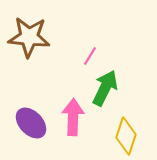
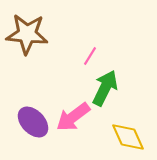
brown star: moved 2 px left, 3 px up
pink arrow: rotated 129 degrees counterclockwise
purple ellipse: moved 2 px right, 1 px up
yellow diamond: moved 2 px right, 1 px down; rotated 42 degrees counterclockwise
